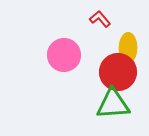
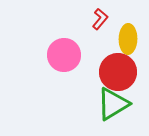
red L-shape: rotated 80 degrees clockwise
yellow ellipse: moved 9 px up
green triangle: rotated 27 degrees counterclockwise
